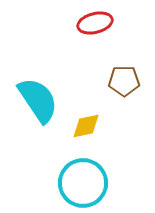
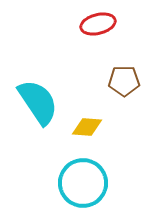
red ellipse: moved 3 px right, 1 px down
cyan semicircle: moved 2 px down
yellow diamond: moved 1 px right, 1 px down; rotated 16 degrees clockwise
